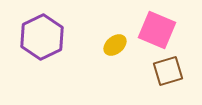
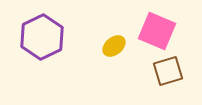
pink square: moved 1 px down
yellow ellipse: moved 1 px left, 1 px down
